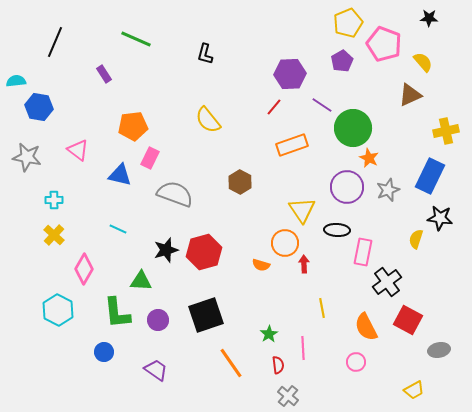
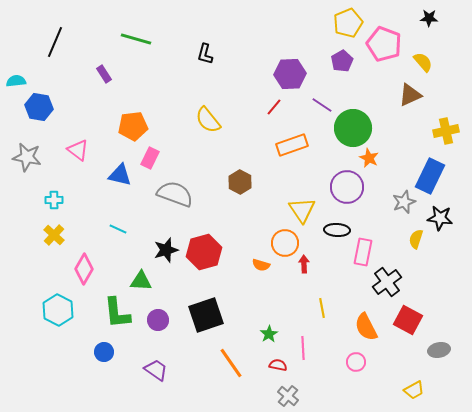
green line at (136, 39): rotated 8 degrees counterclockwise
gray star at (388, 190): moved 16 px right, 12 px down
red semicircle at (278, 365): rotated 72 degrees counterclockwise
